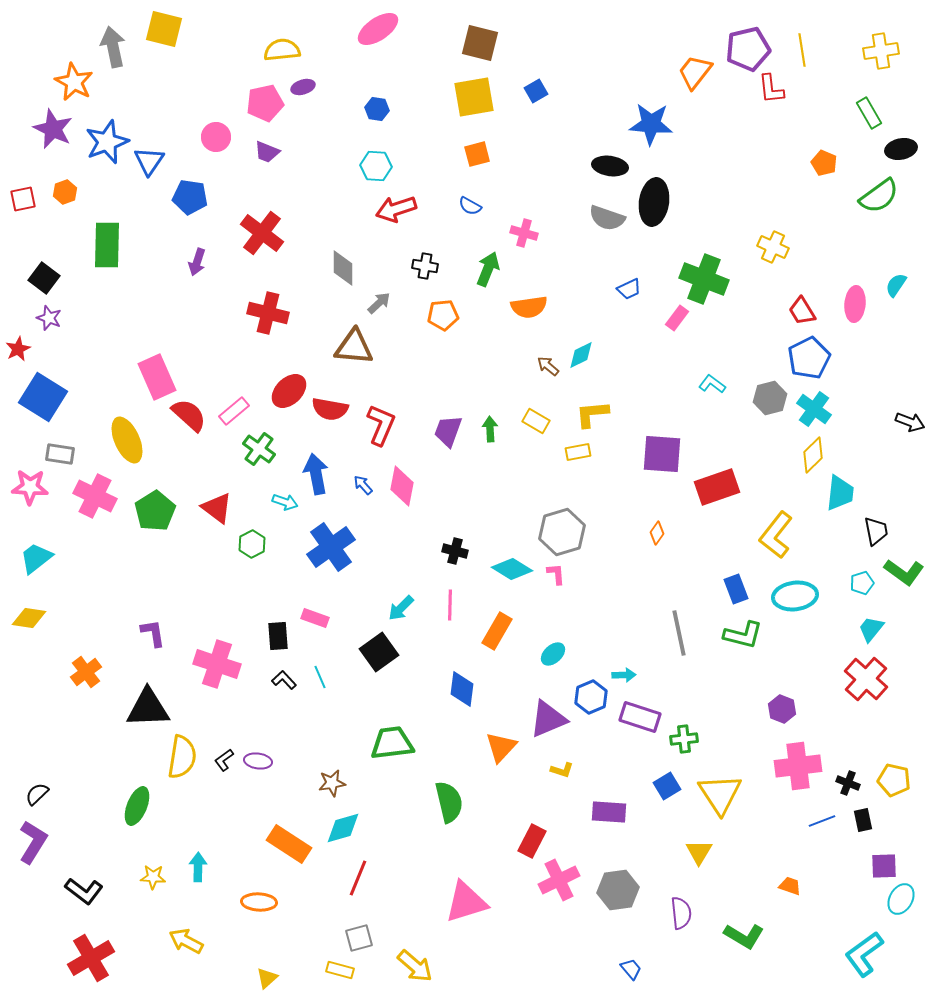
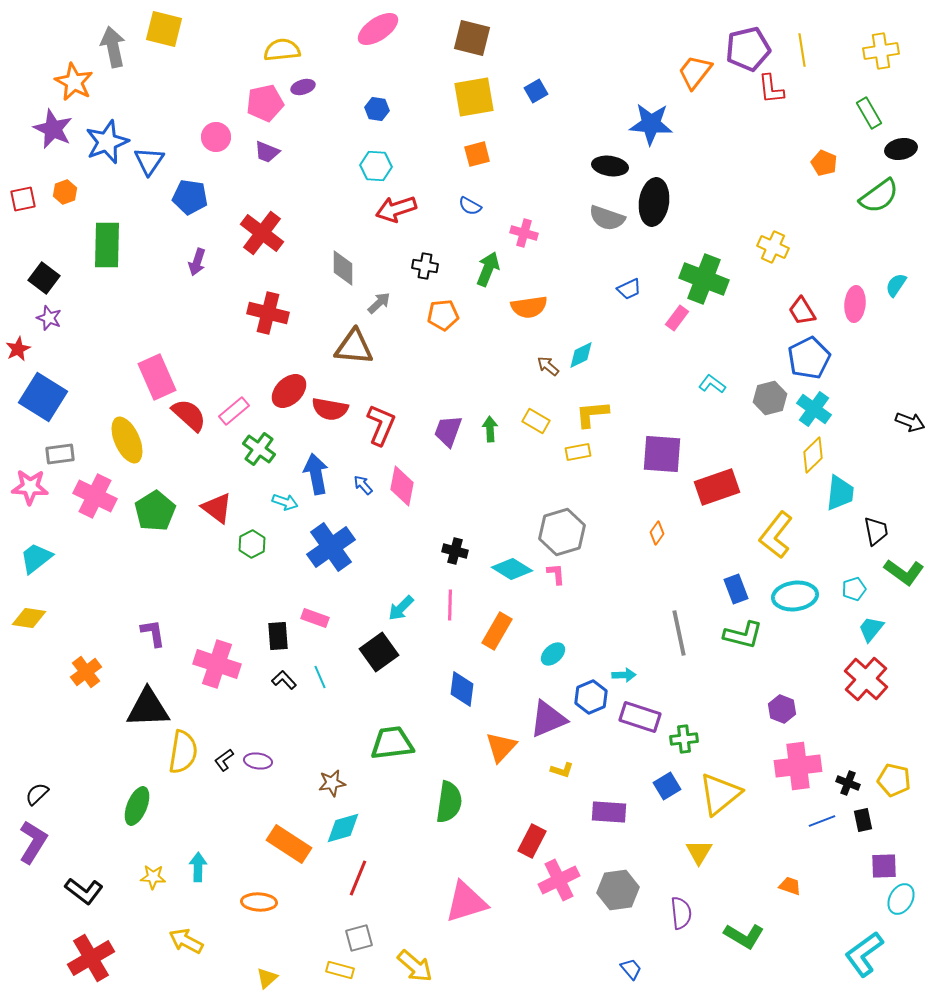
brown square at (480, 43): moved 8 px left, 5 px up
gray rectangle at (60, 454): rotated 16 degrees counterclockwise
cyan pentagon at (862, 583): moved 8 px left, 6 px down
yellow semicircle at (182, 757): moved 1 px right, 5 px up
yellow triangle at (720, 794): rotated 24 degrees clockwise
green semicircle at (449, 802): rotated 21 degrees clockwise
